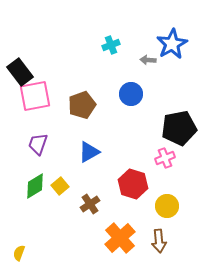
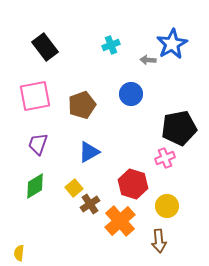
black rectangle: moved 25 px right, 25 px up
yellow square: moved 14 px right, 2 px down
orange cross: moved 17 px up
yellow semicircle: rotated 14 degrees counterclockwise
